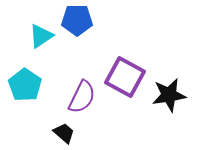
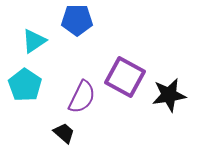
cyan triangle: moved 7 px left, 5 px down
